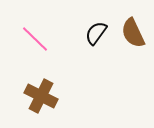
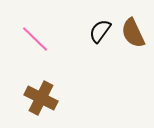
black semicircle: moved 4 px right, 2 px up
brown cross: moved 2 px down
